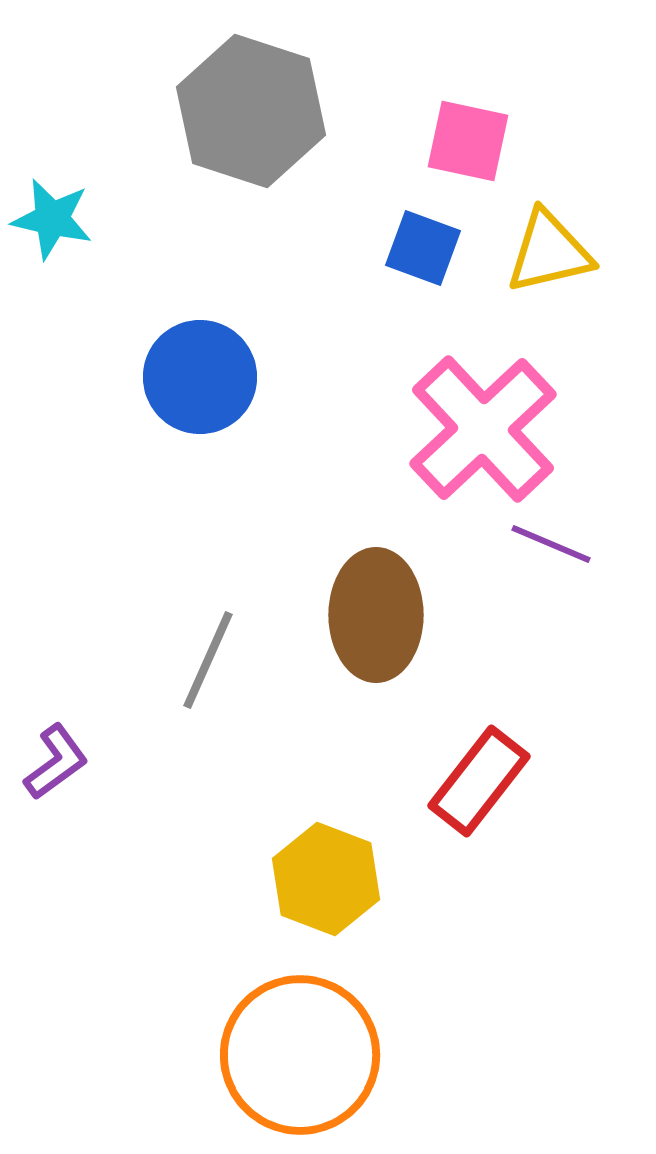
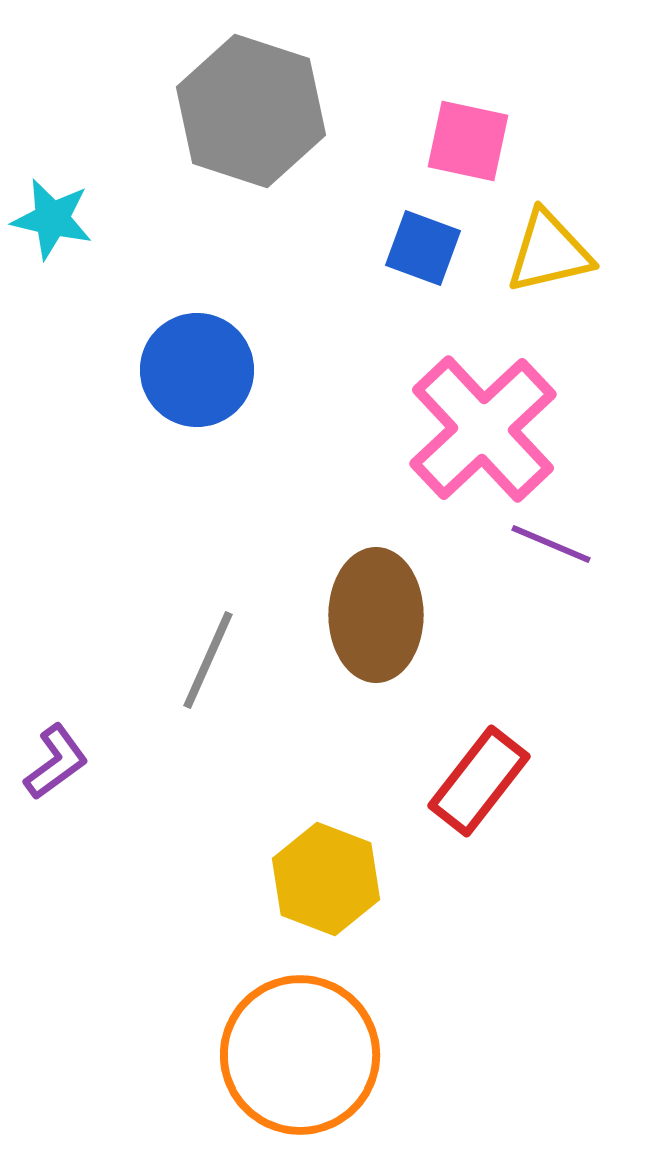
blue circle: moved 3 px left, 7 px up
